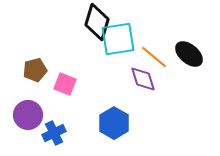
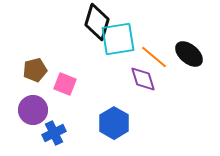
purple circle: moved 5 px right, 5 px up
